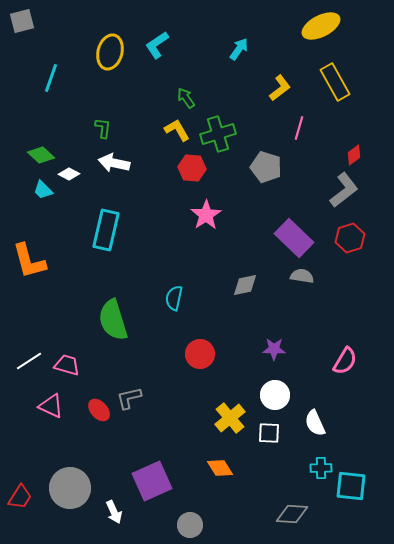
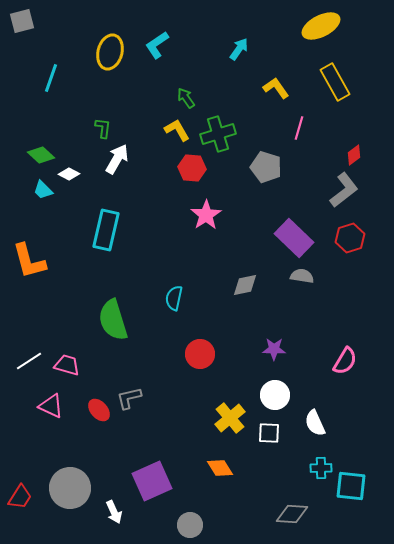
yellow L-shape at (280, 88): moved 4 px left; rotated 88 degrees counterclockwise
white arrow at (114, 163): moved 3 px right, 4 px up; rotated 108 degrees clockwise
